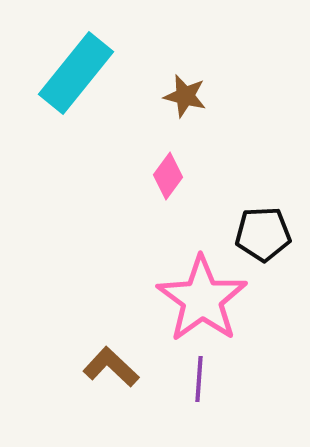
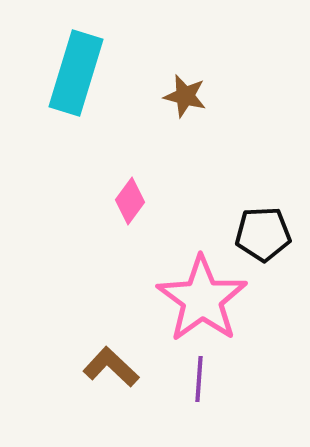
cyan rectangle: rotated 22 degrees counterclockwise
pink diamond: moved 38 px left, 25 px down
